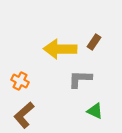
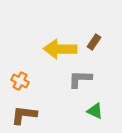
brown L-shape: rotated 48 degrees clockwise
